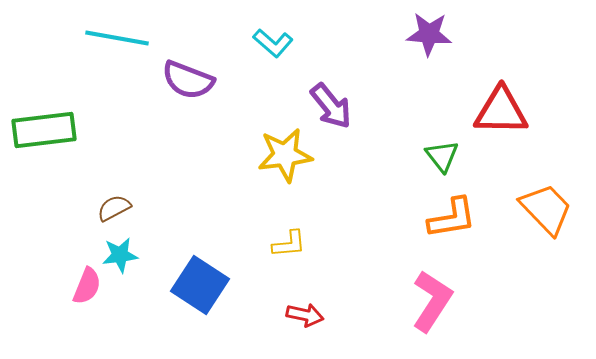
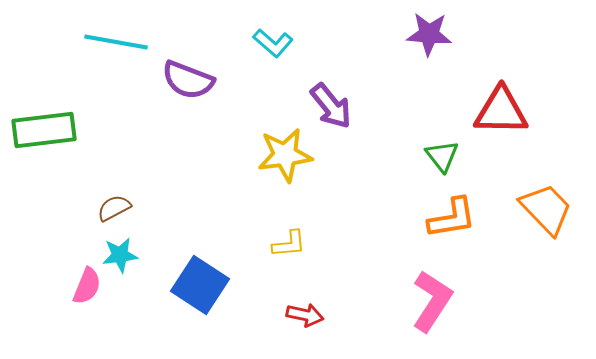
cyan line: moved 1 px left, 4 px down
